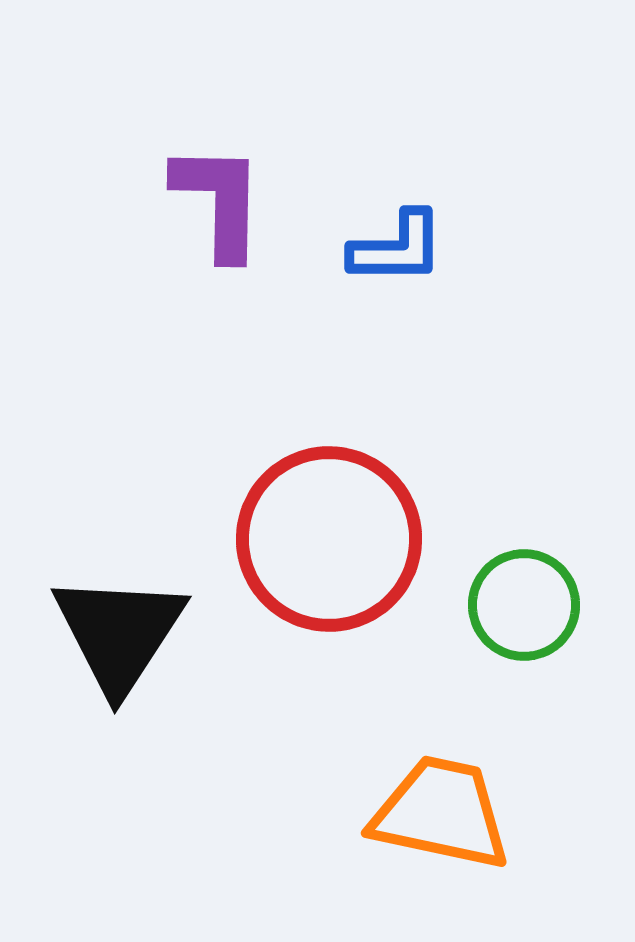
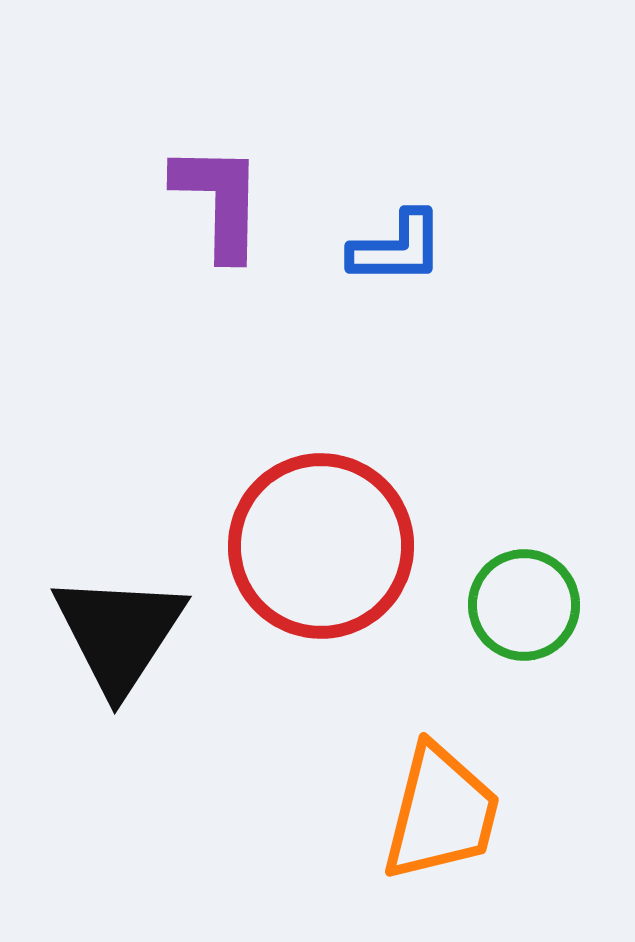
red circle: moved 8 px left, 7 px down
orange trapezoid: rotated 92 degrees clockwise
